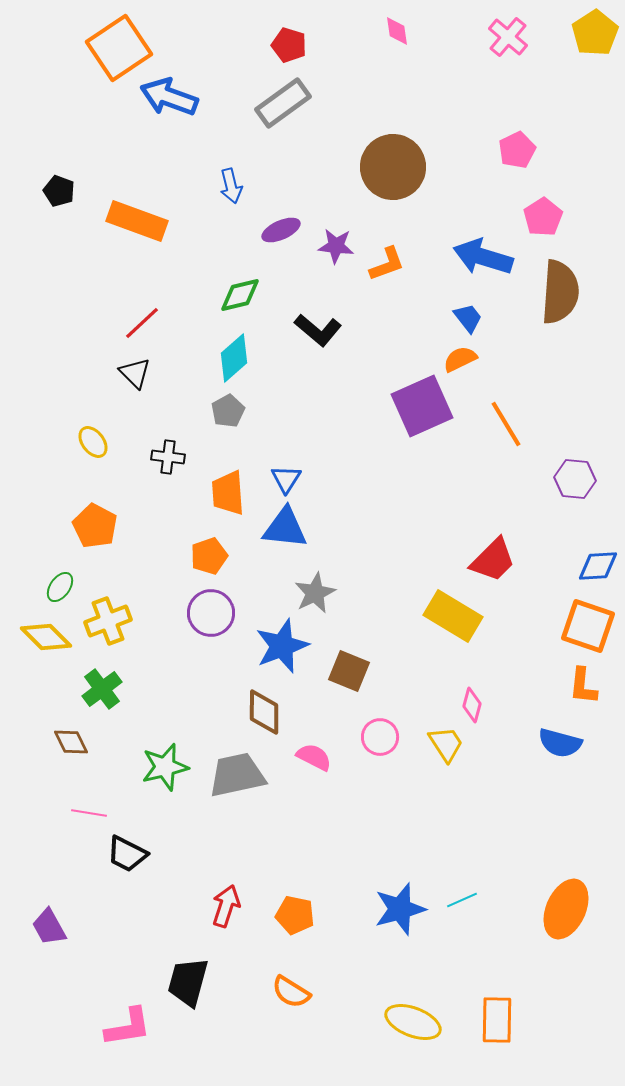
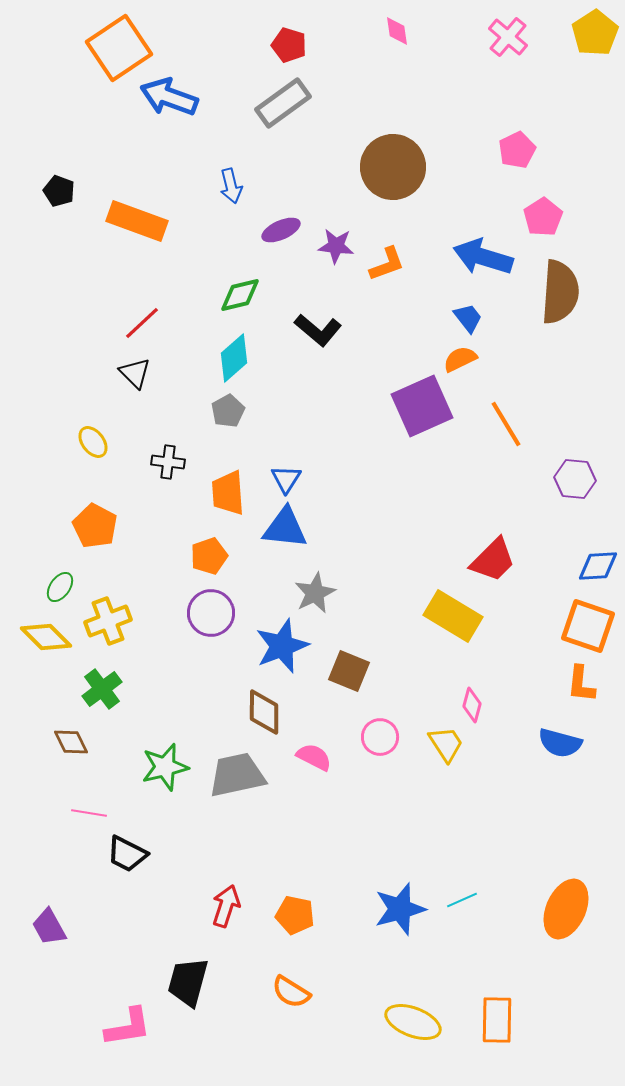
black cross at (168, 457): moved 5 px down
orange L-shape at (583, 686): moved 2 px left, 2 px up
